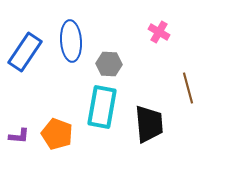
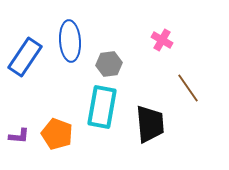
pink cross: moved 3 px right, 8 px down
blue ellipse: moved 1 px left
blue rectangle: moved 5 px down
gray hexagon: rotated 10 degrees counterclockwise
brown line: rotated 20 degrees counterclockwise
black trapezoid: moved 1 px right
